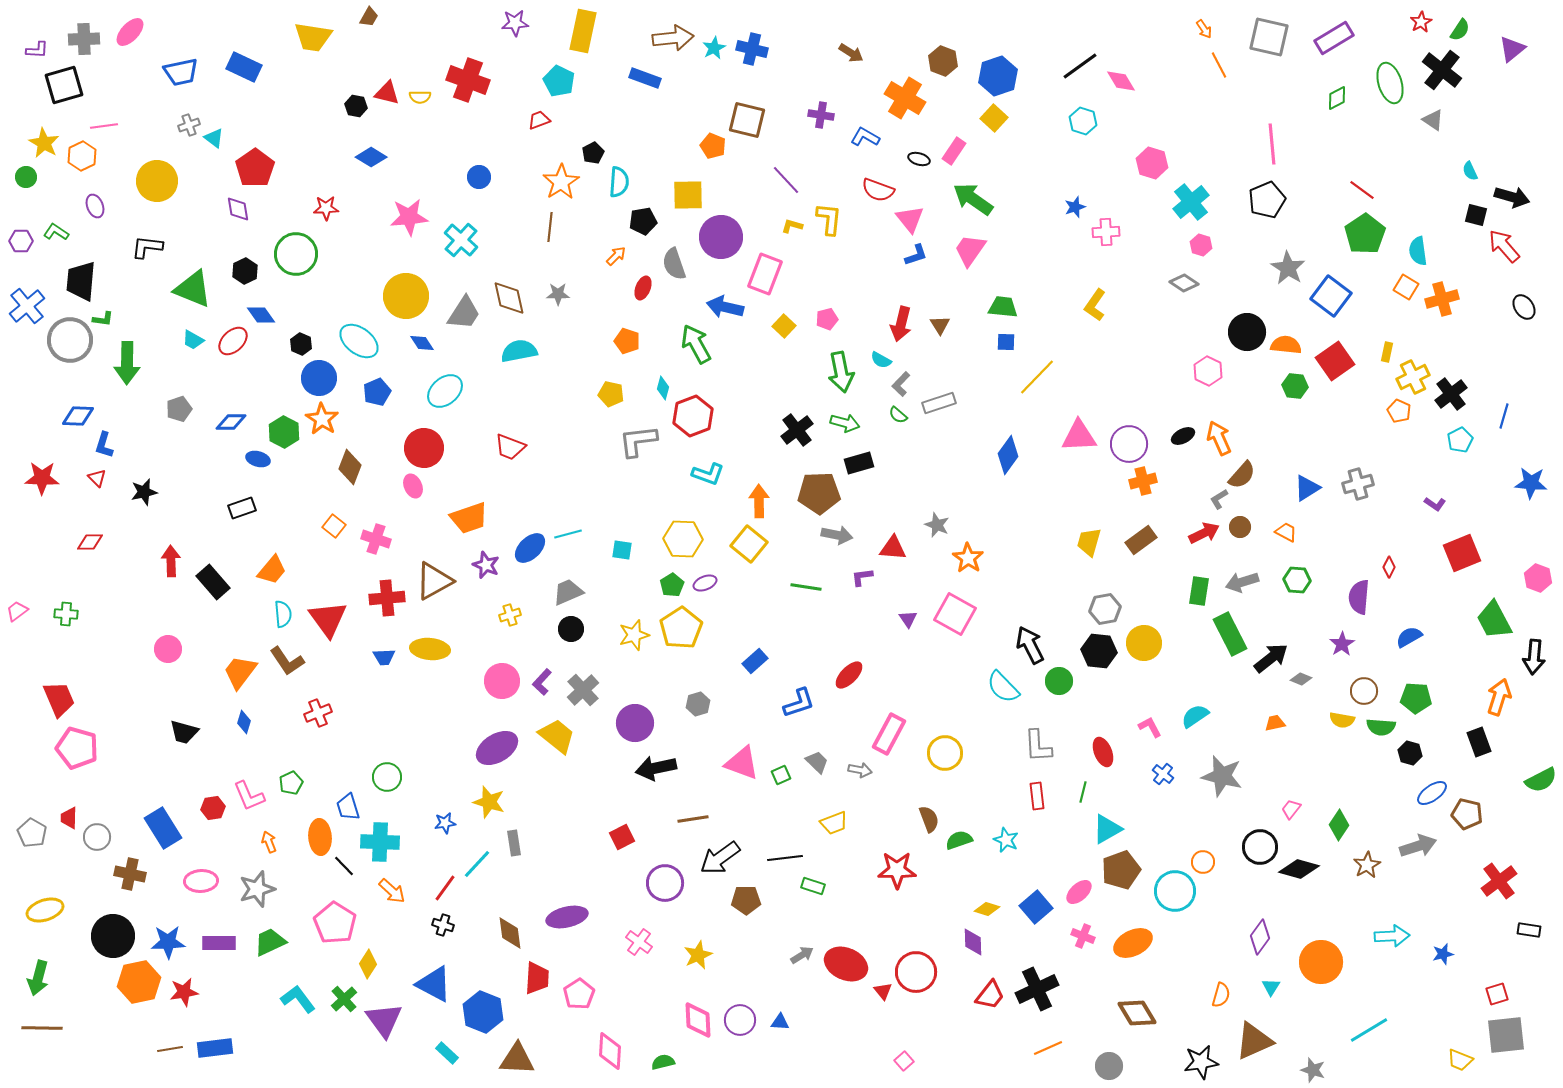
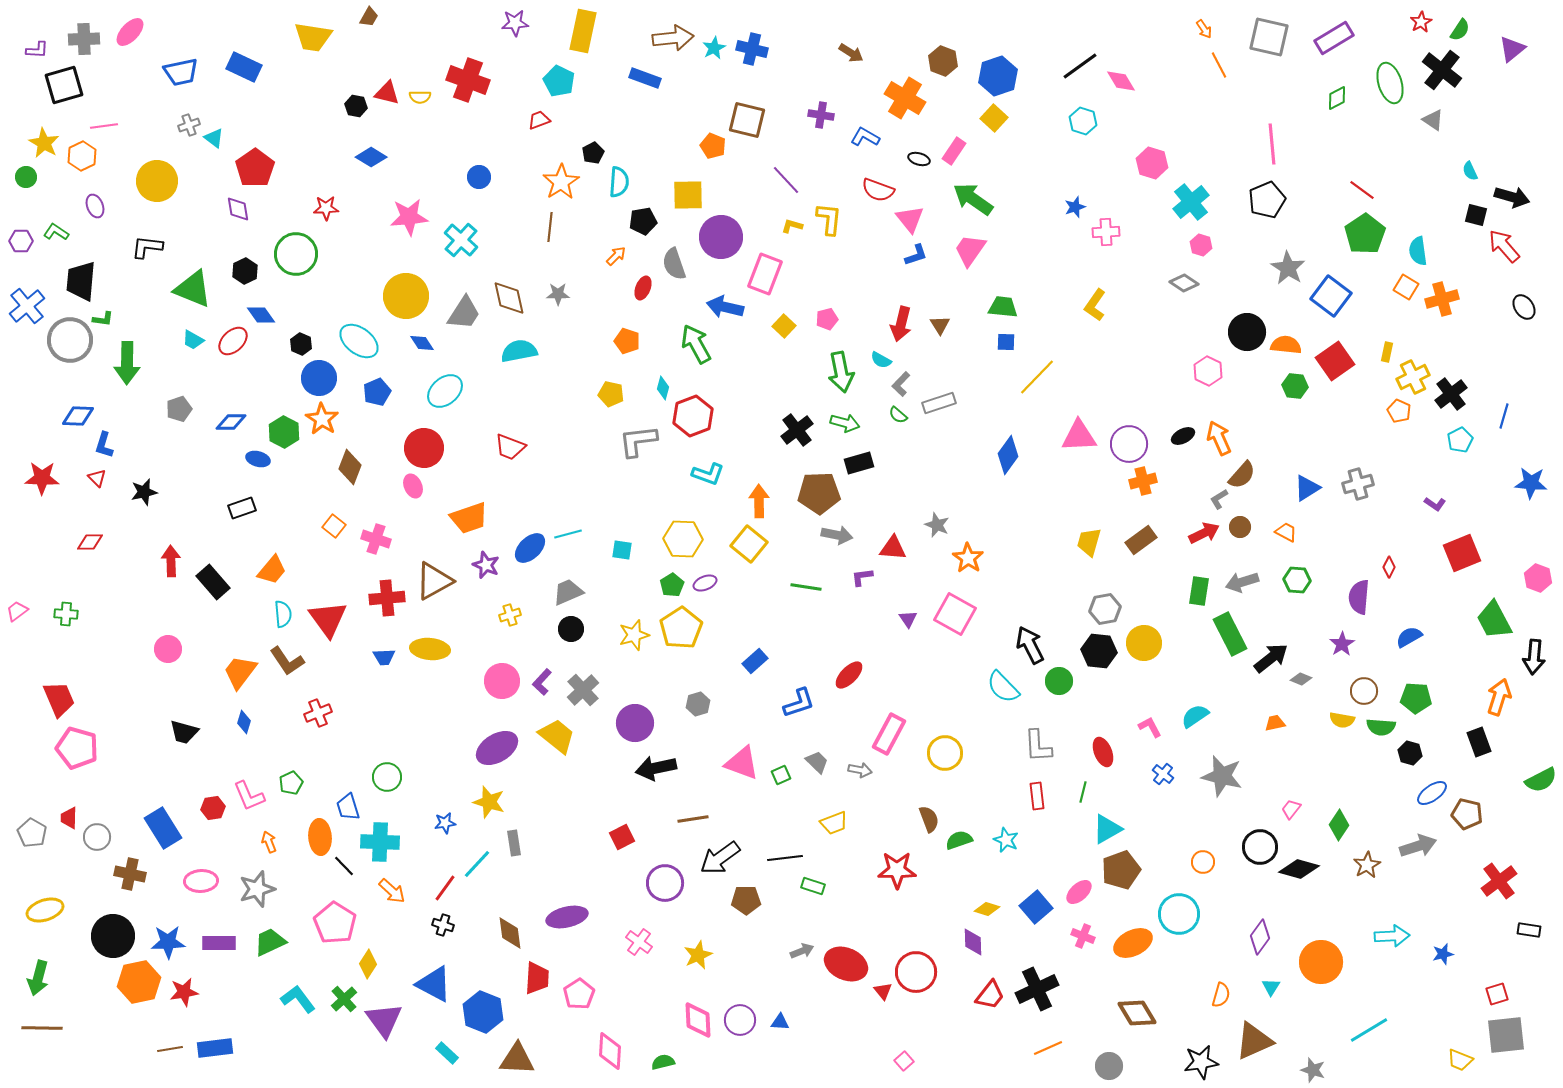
cyan circle at (1175, 891): moved 4 px right, 23 px down
gray arrow at (802, 955): moved 4 px up; rotated 10 degrees clockwise
